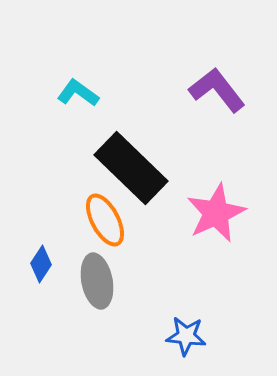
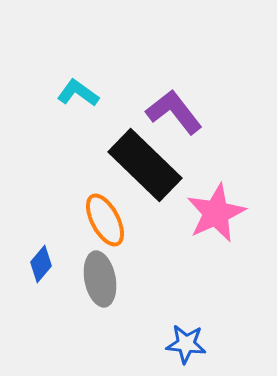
purple L-shape: moved 43 px left, 22 px down
black rectangle: moved 14 px right, 3 px up
blue diamond: rotated 6 degrees clockwise
gray ellipse: moved 3 px right, 2 px up
blue star: moved 8 px down
